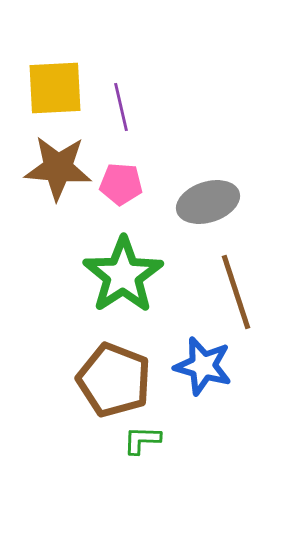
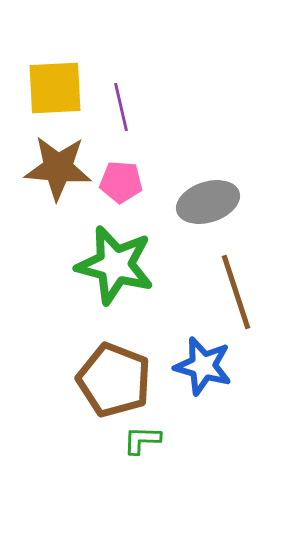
pink pentagon: moved 2 px up
green star: moved 8 px left, 10 px up; rotated 24 degrees counterclockwise
